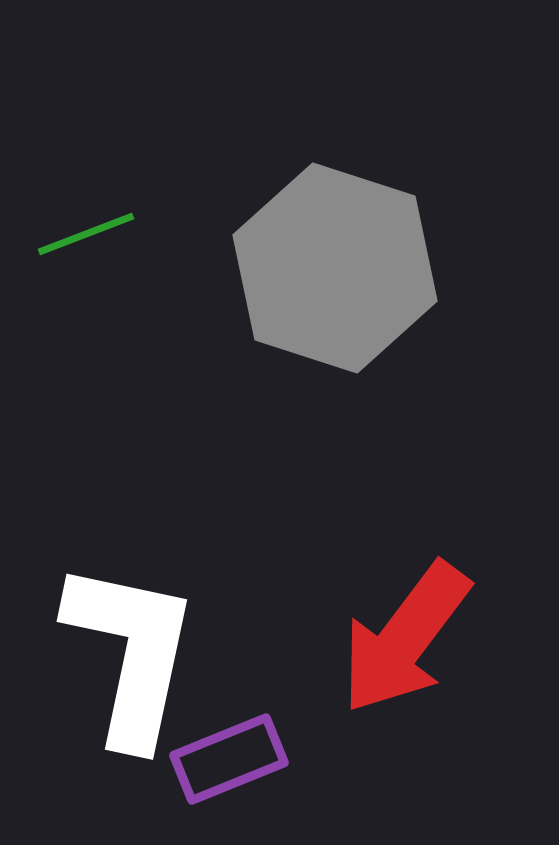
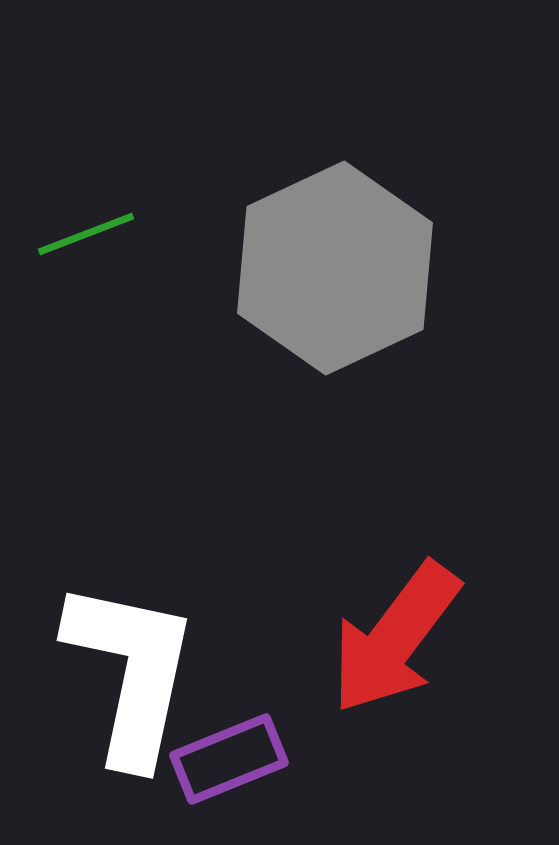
gray hexagon: rotated 17 degrees clockwise
red arrow: moved 10 px left
white L-shape: moved 19 px down
